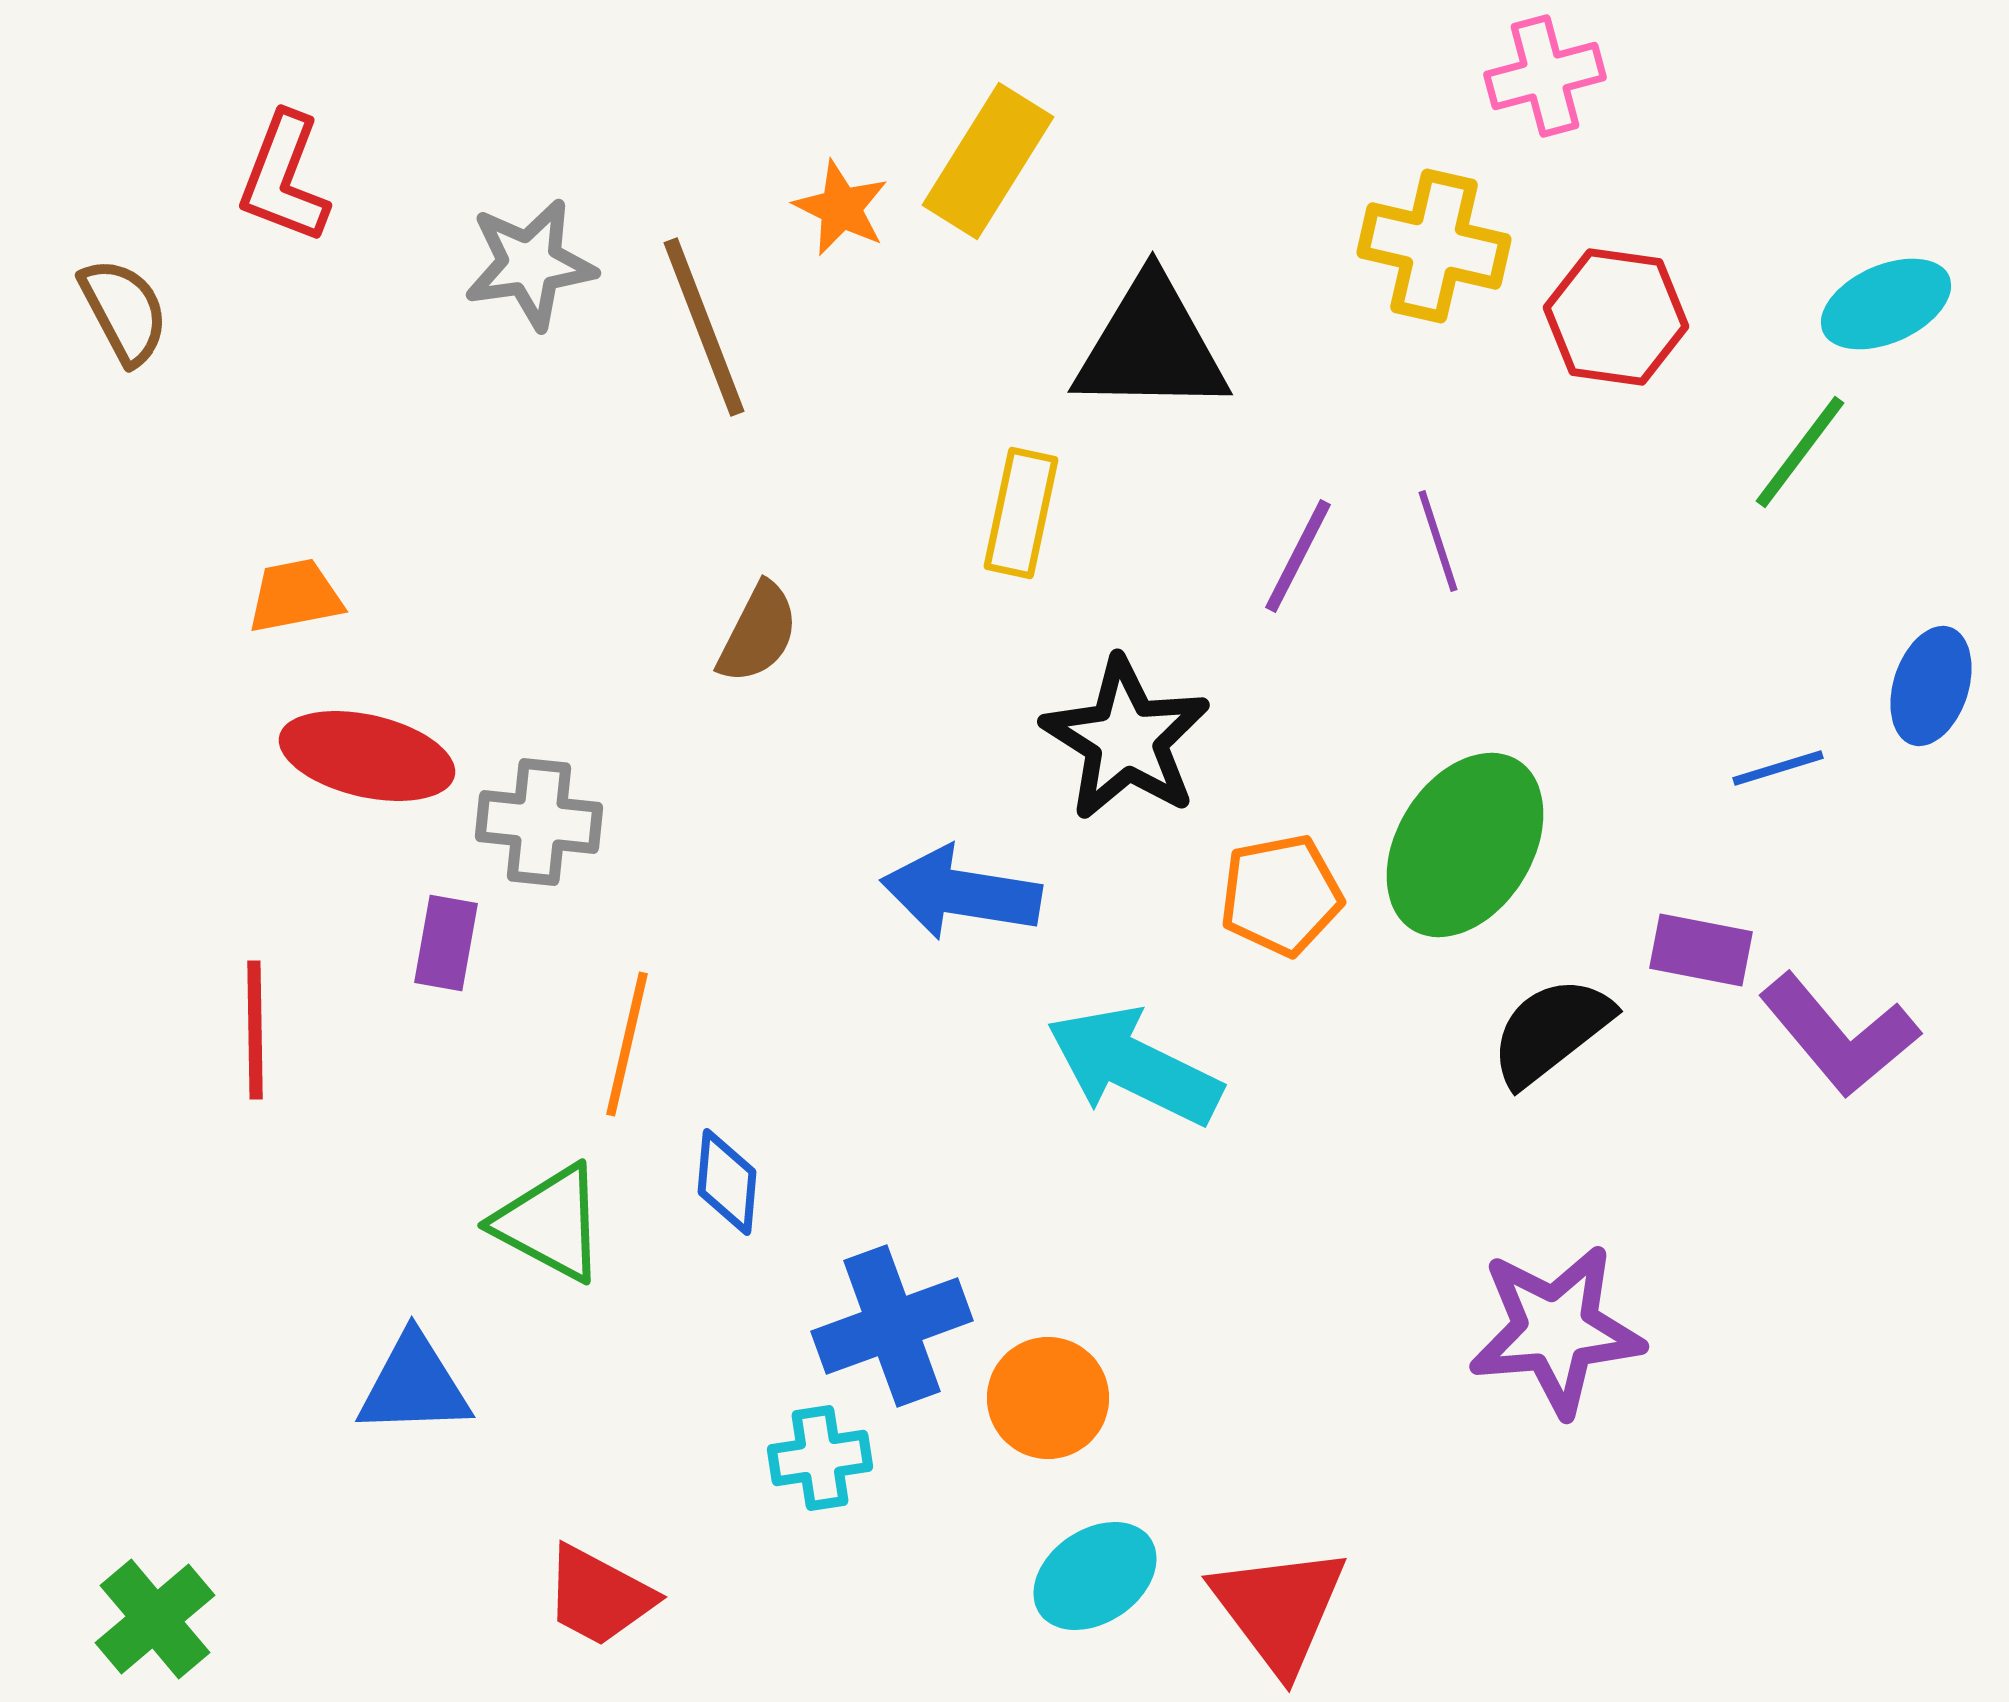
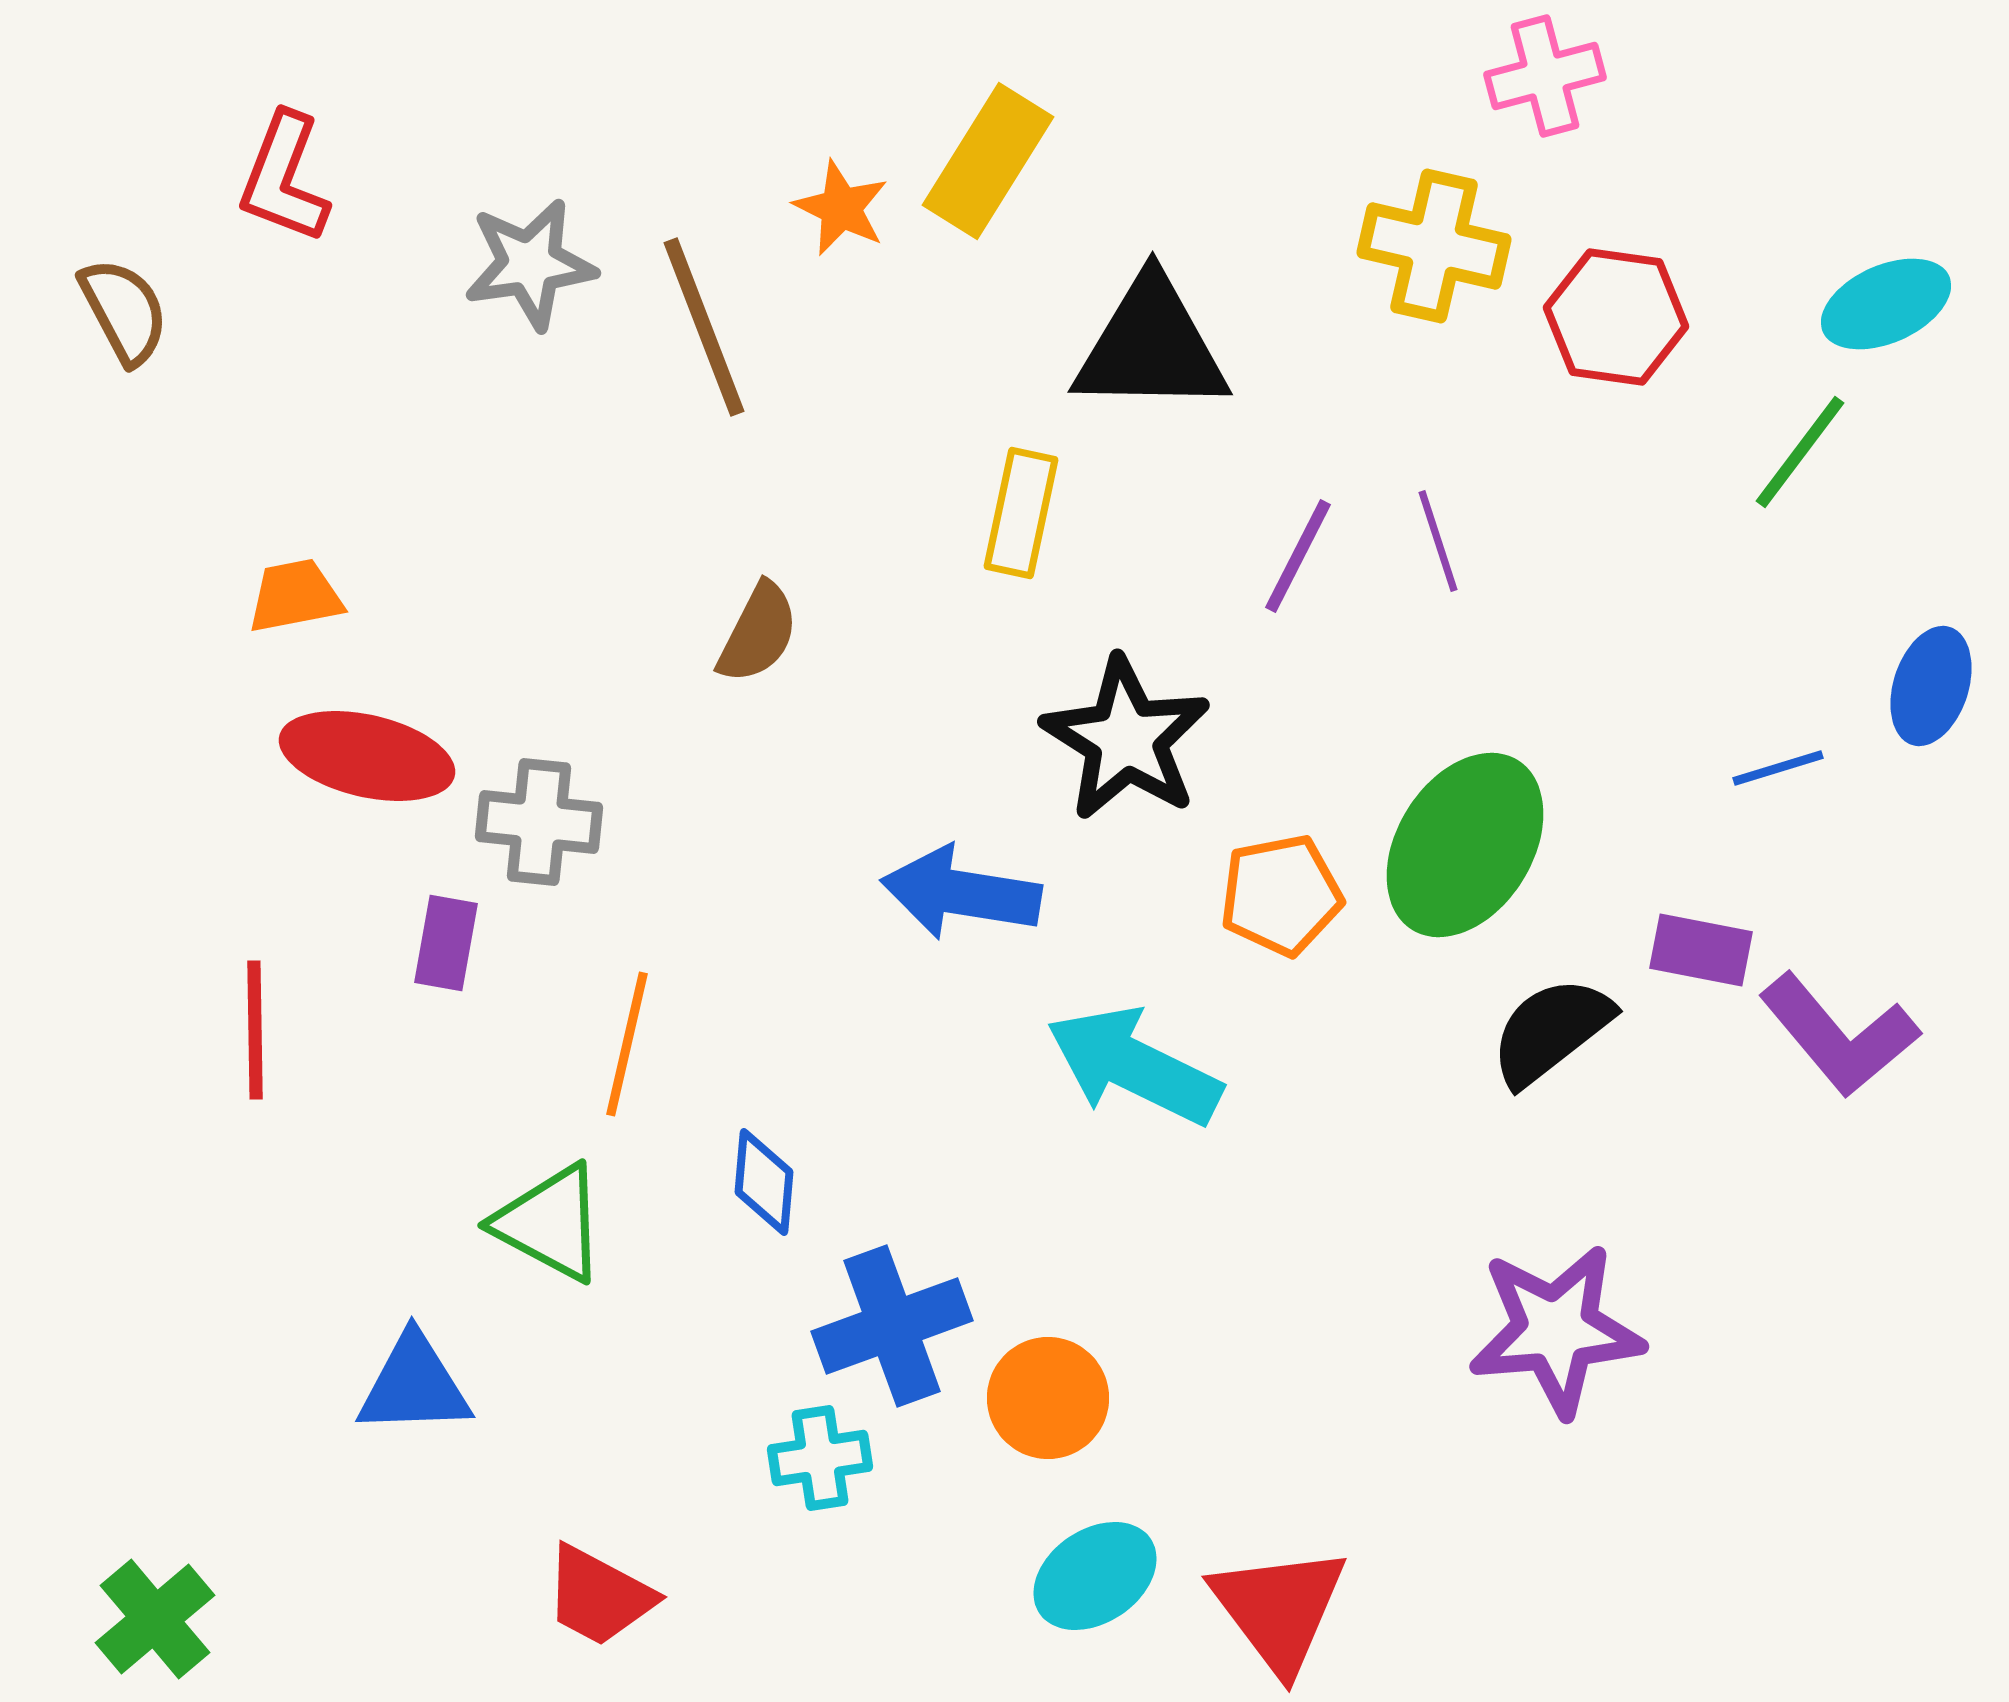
blue diamond at (727, 1182): moved 37 px right
